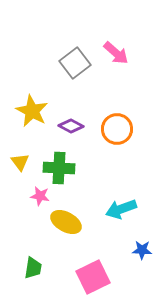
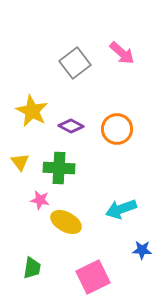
pink arrow: moved 6 px right
pink star: moved 4 px down
green trapezoid: moved 1 px left
